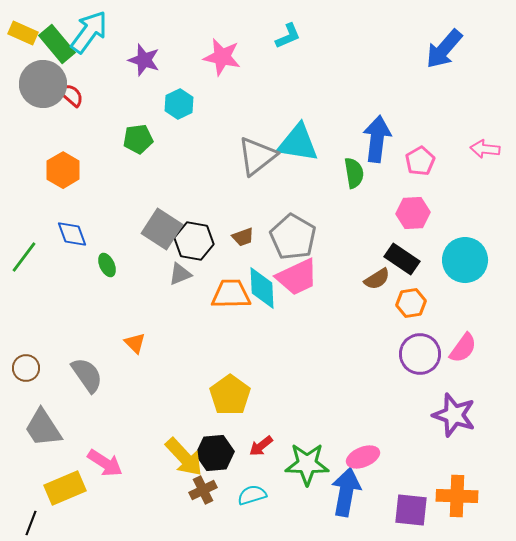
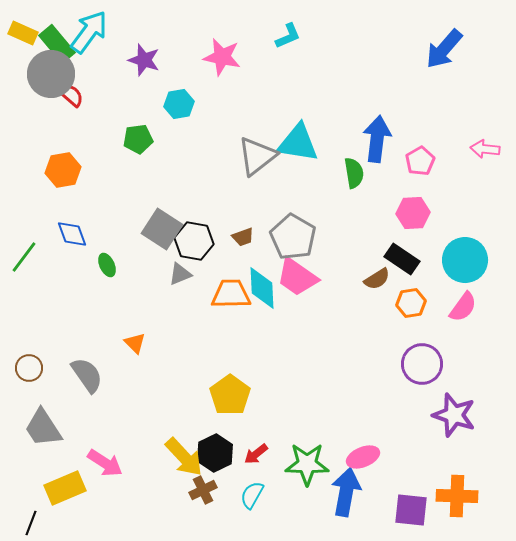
gray circle at (43, 84): moved 8 px right, 10 px up
cyan hexagon at (179, 104): rotated 16 degrees clockwise
orange hexagon at (63, 170): rotated 20 degrees clockwise
pink trapezoid at (297, 277): rotated 60 degrees clockwise
pink semicircle at (463, 348): moved 41 px up
purple circle at (420, 354): moved 2 px right, 10 px down
brown circle at (26, 368): moved 3 px right
red arrow at (261, 446): moved 5 px left, 8 px down
black hexagon at (215, 453): rotated 21 degrees counterclockwise
cyan semicircle at (252, 495): rotated 44 degrees counterclockwise
